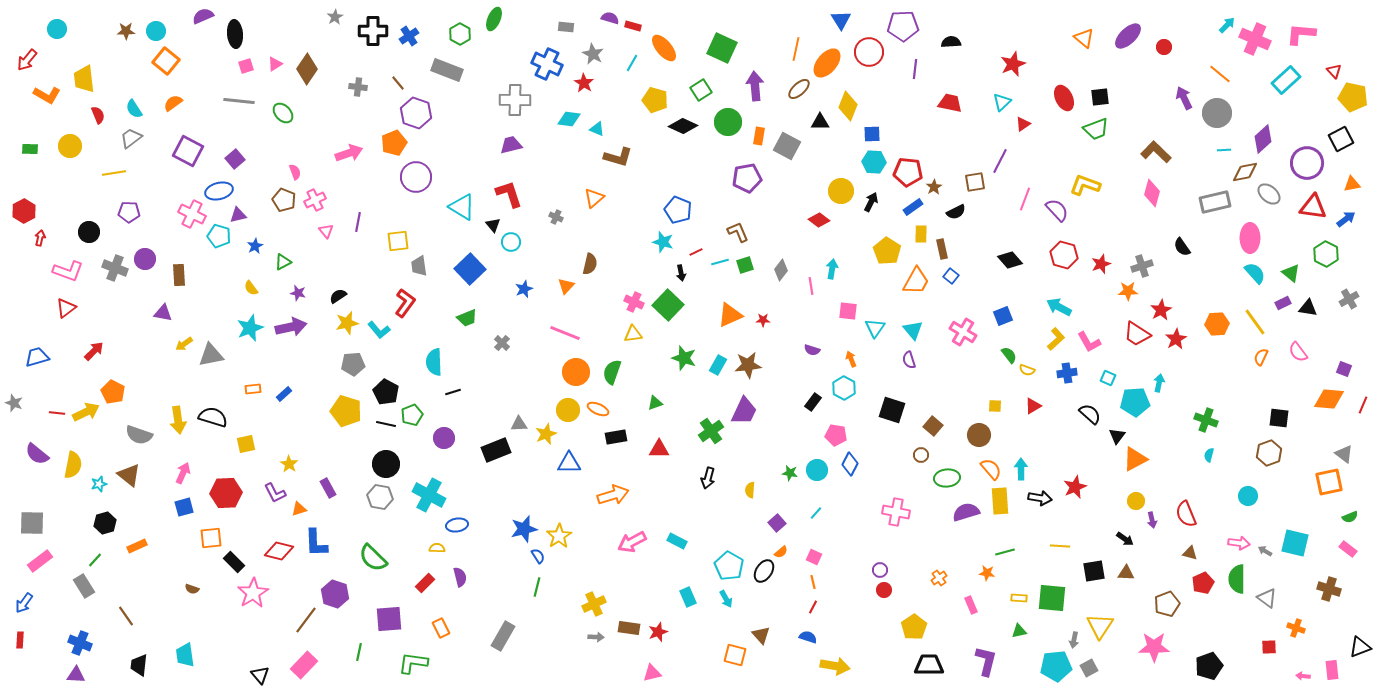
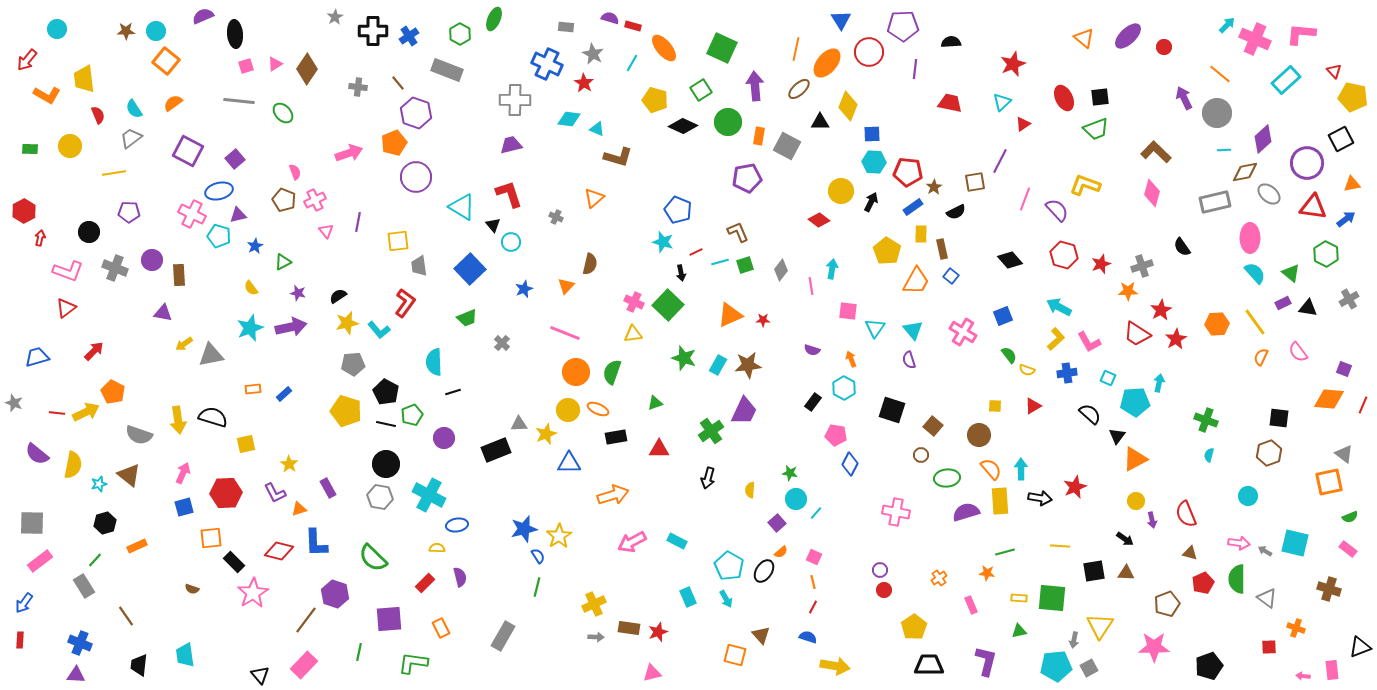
purple circle at (145, 259): moved 7 px right, 1 px down
cyan circle at (817, 470): moved 21 px left, 29 px down
